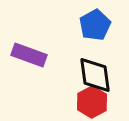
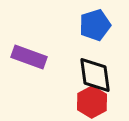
blue pentagon: rotated 12 degrees clockwise
purple rectangle: moved 2 px down
